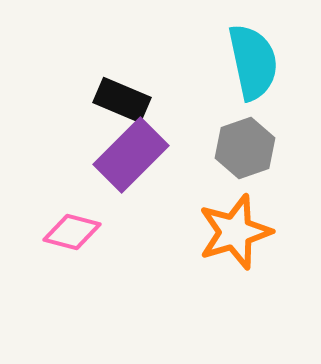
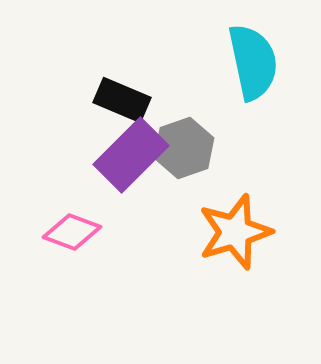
gray hexagon: moved 61 px left
pink diamond: rotated 6 degrees clockwise
